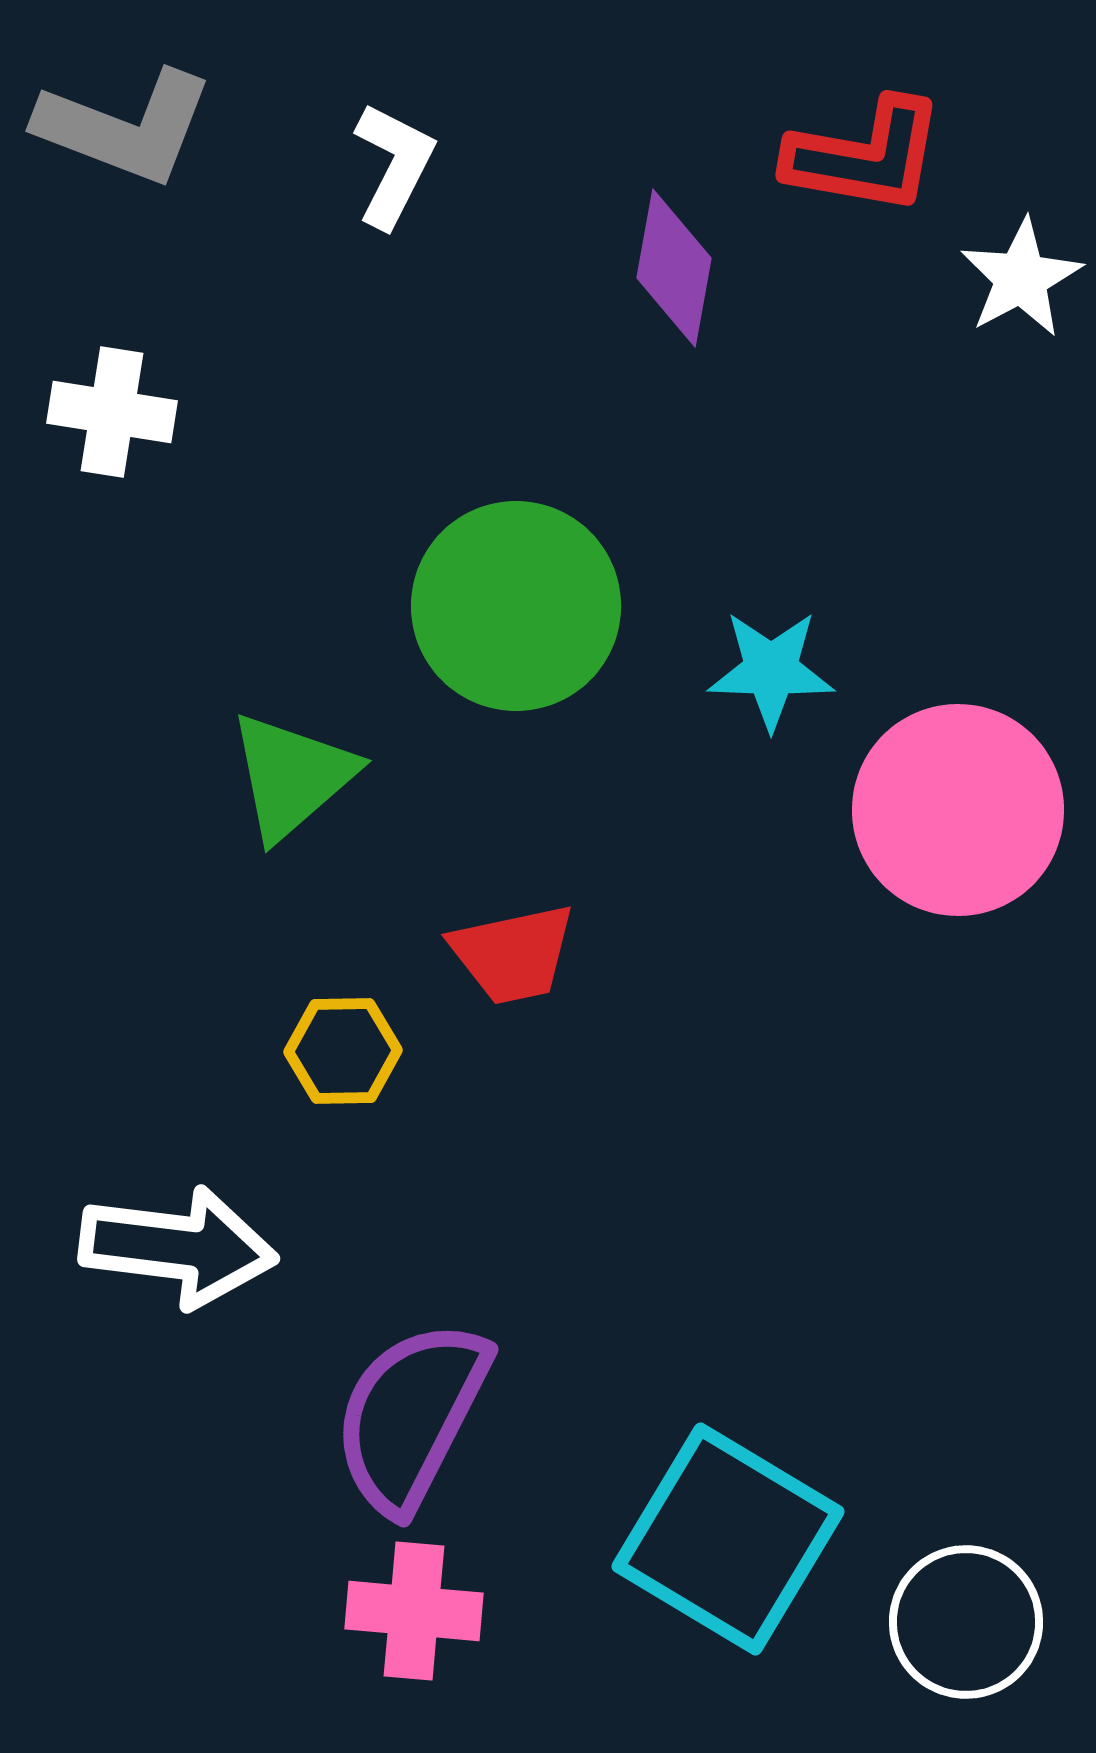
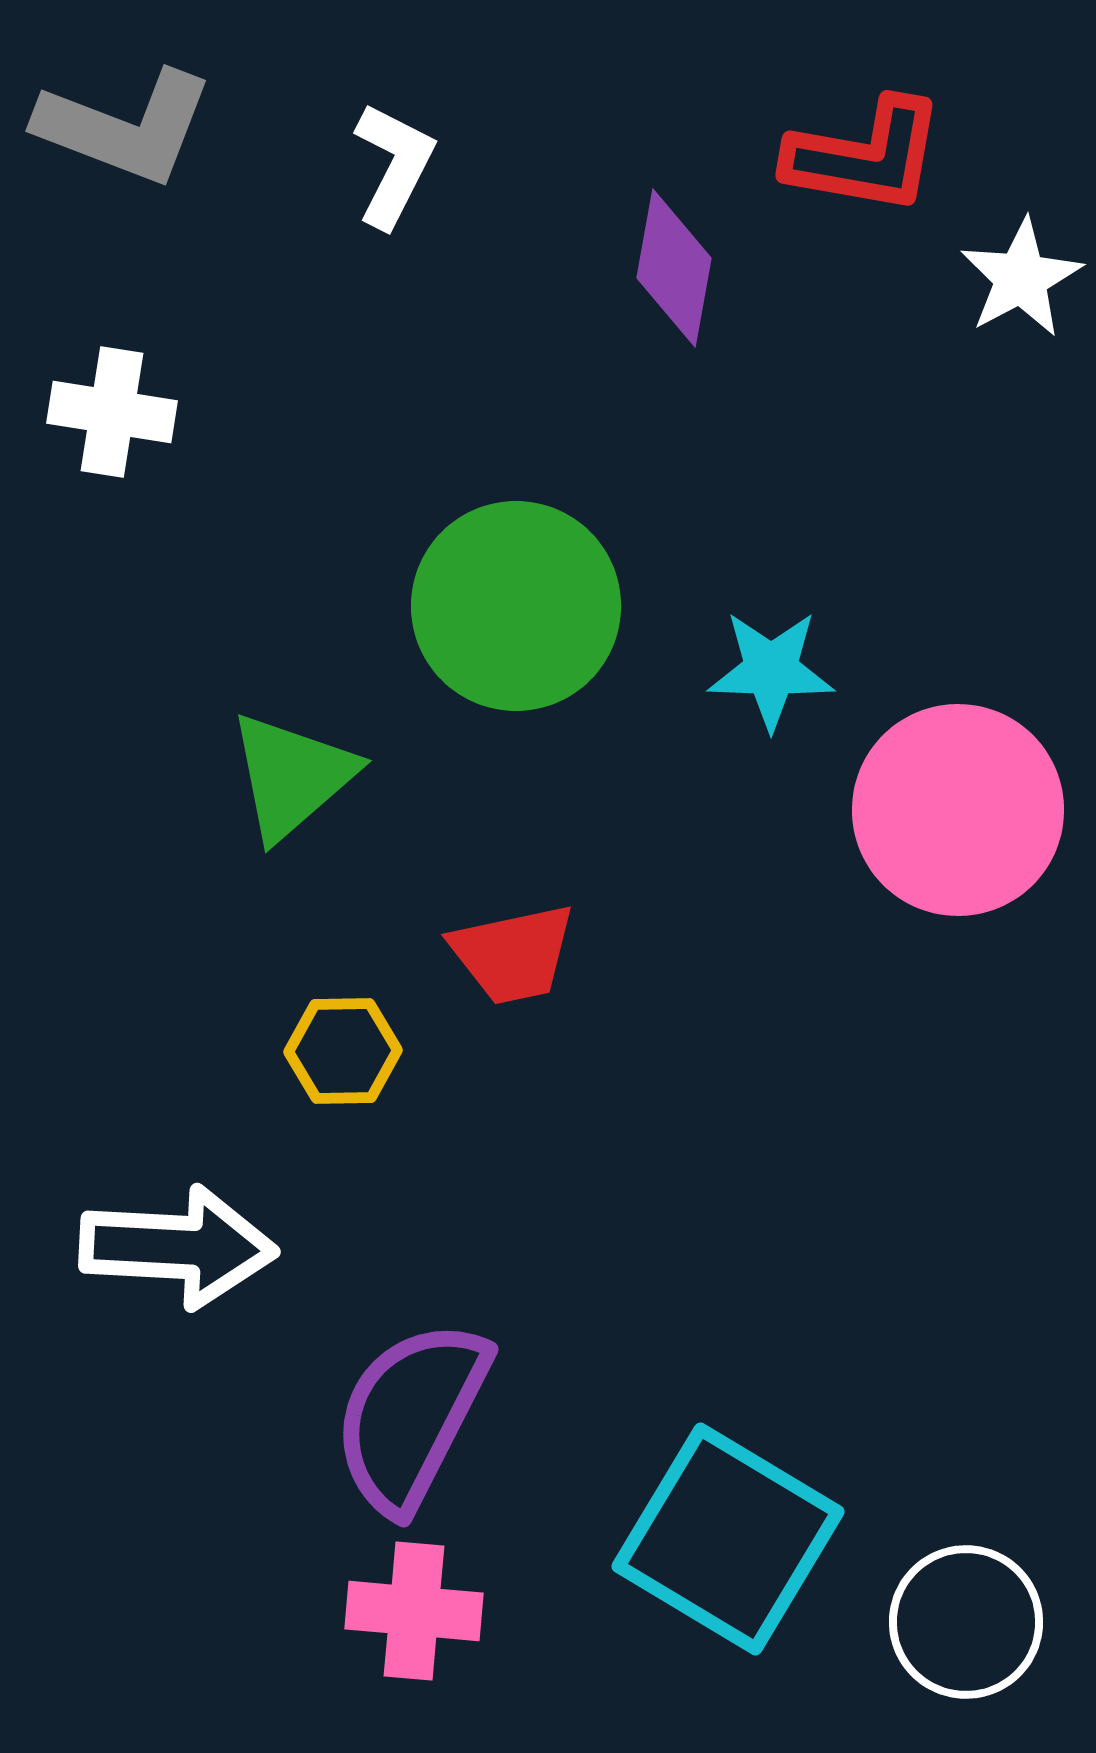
white arrow: rotated 4 degrees counterclockwise
